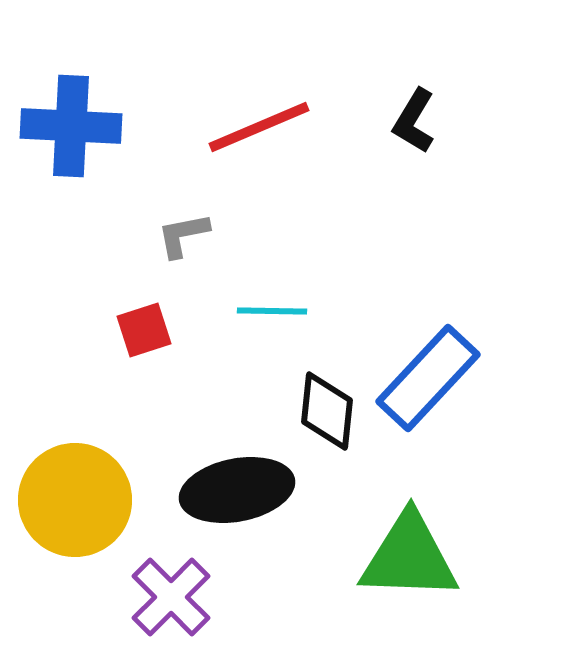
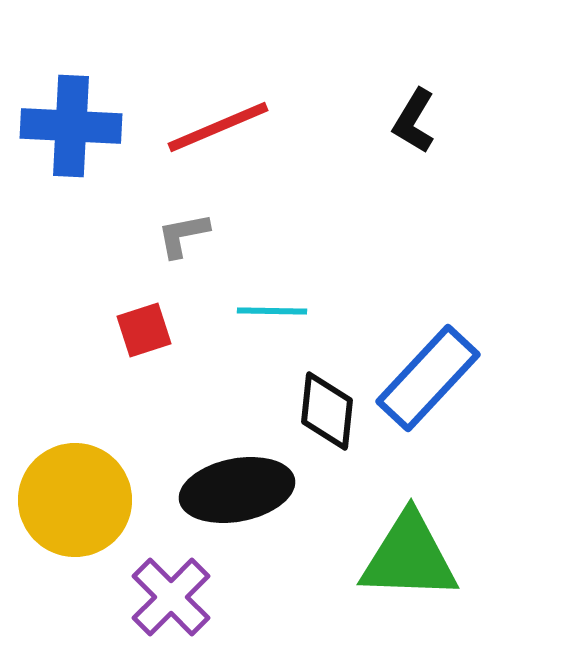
red line: moved 41 px left
